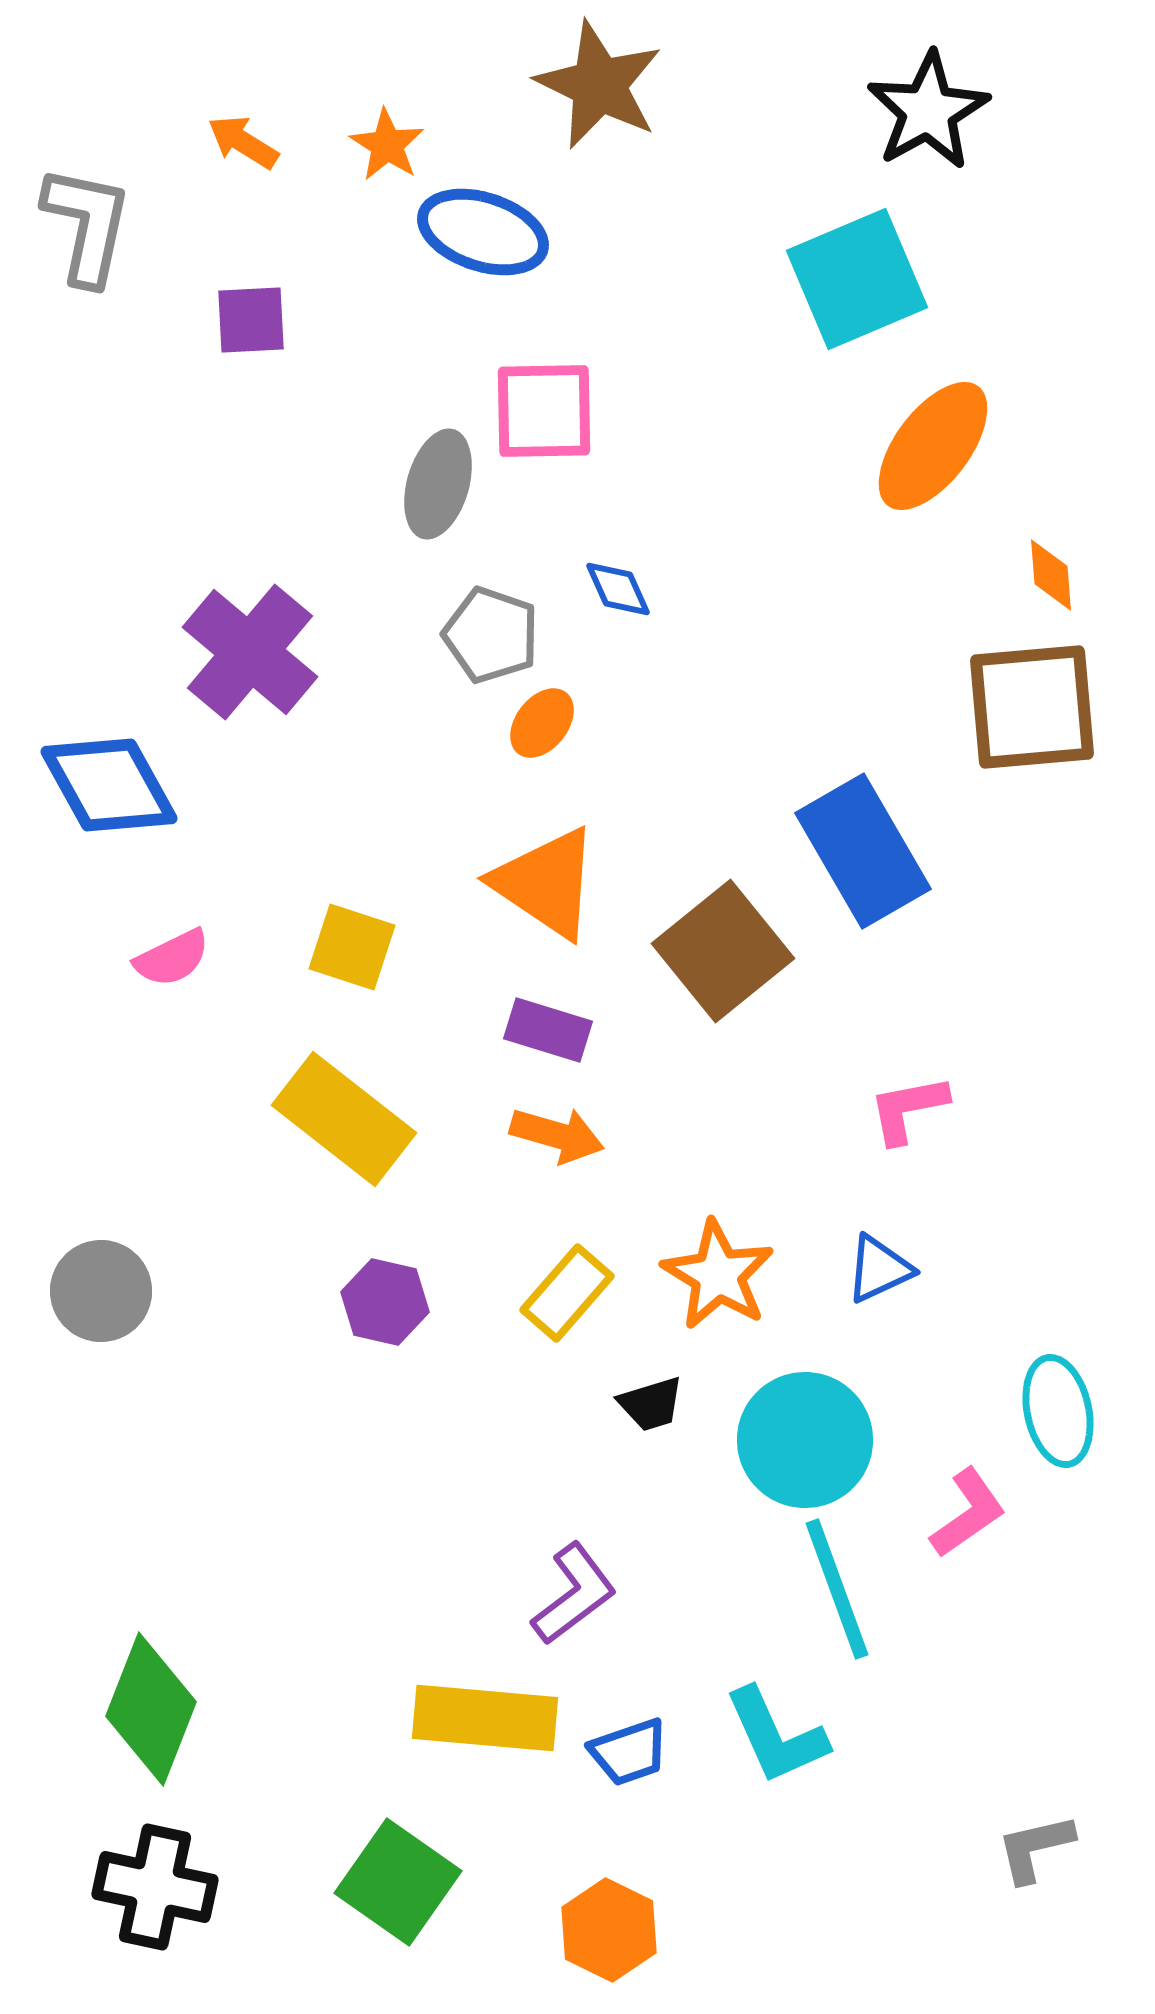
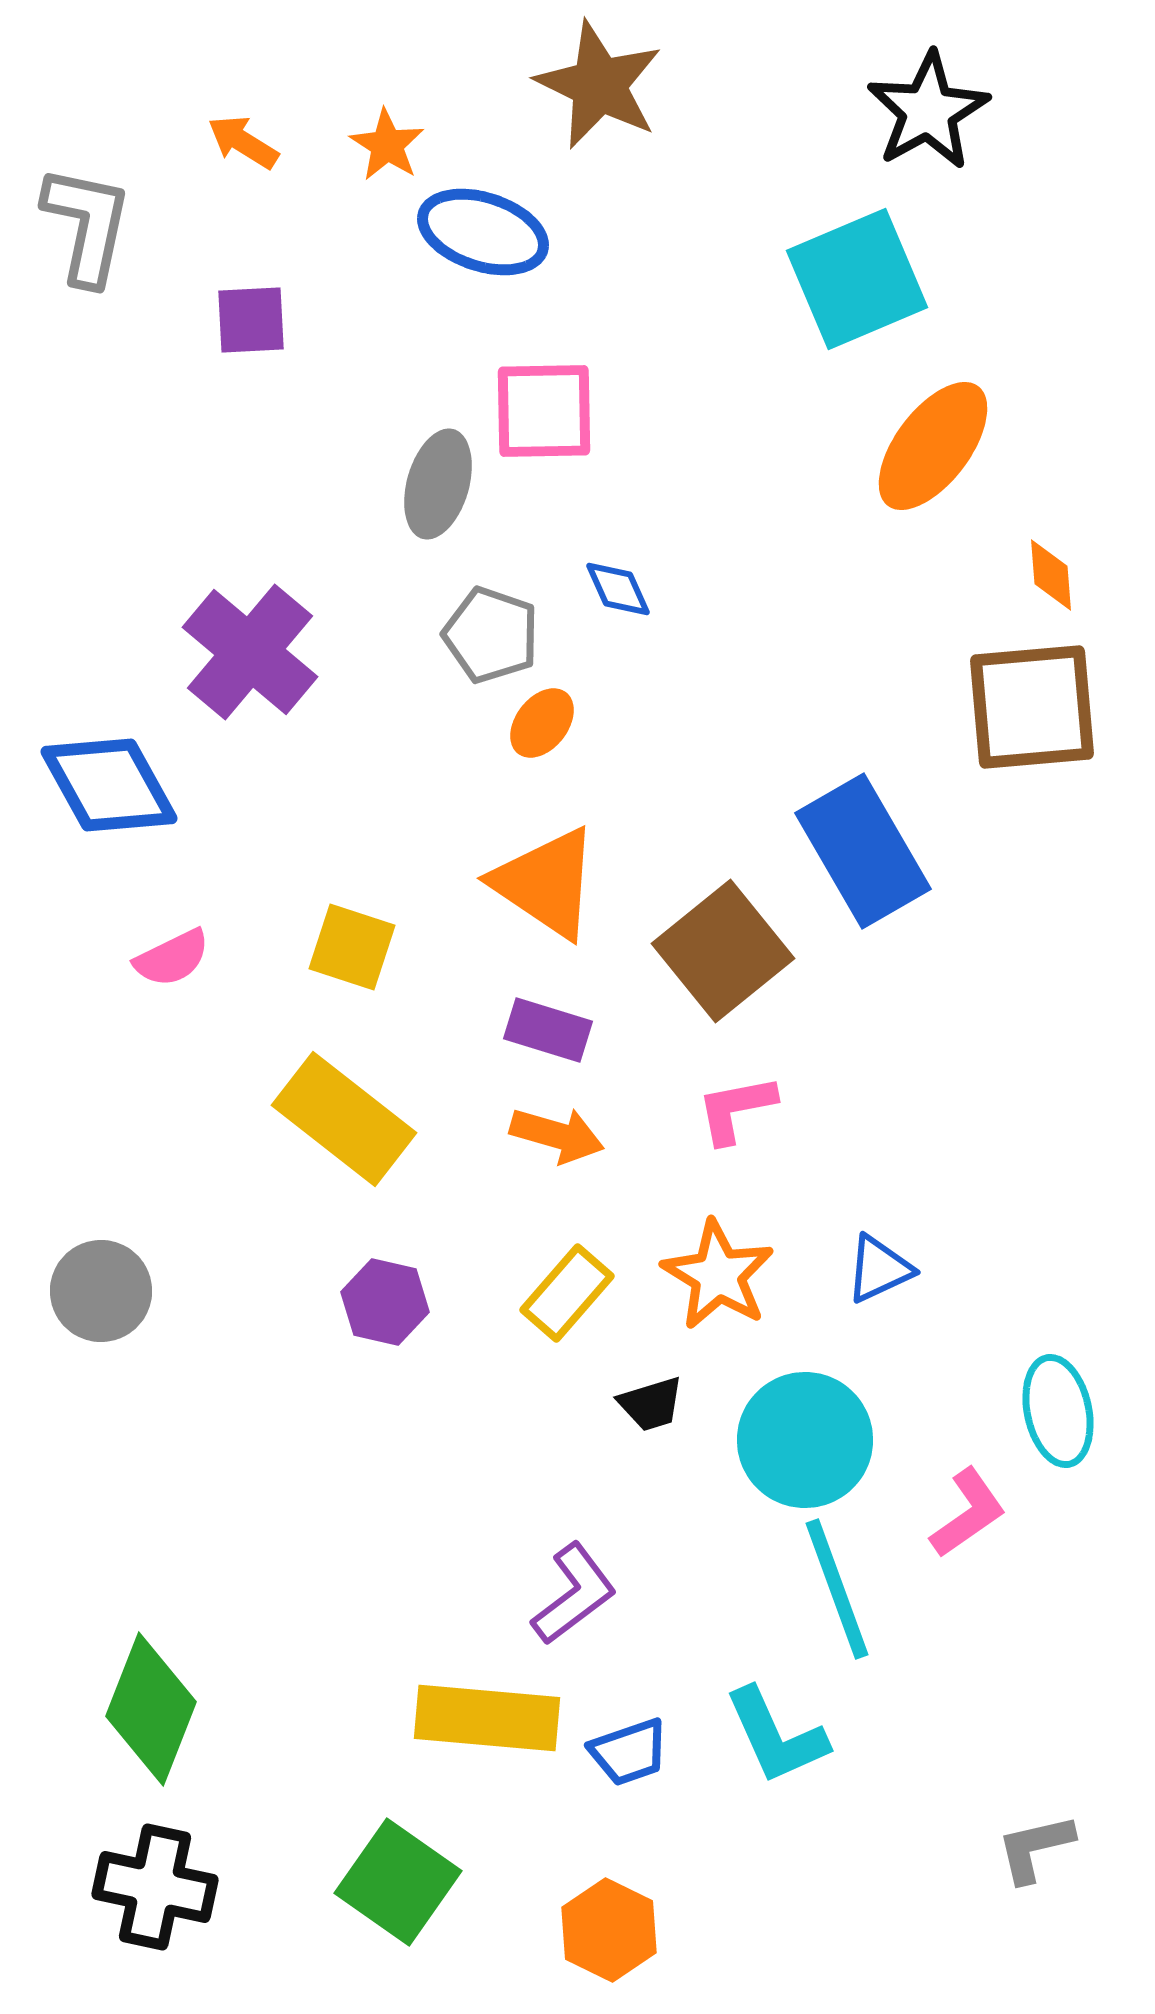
pink L-shape at (908, 1109): moved 172 px left
yellow rectangle at (485, 1718): moved 2 px right
